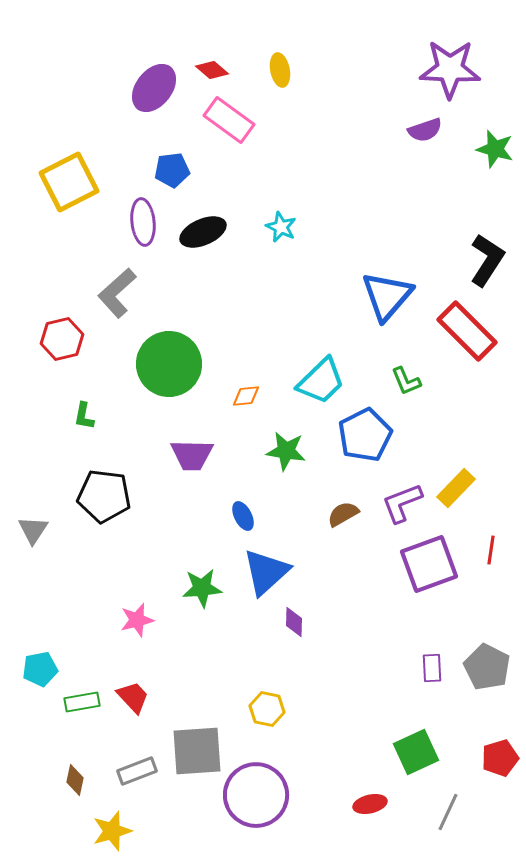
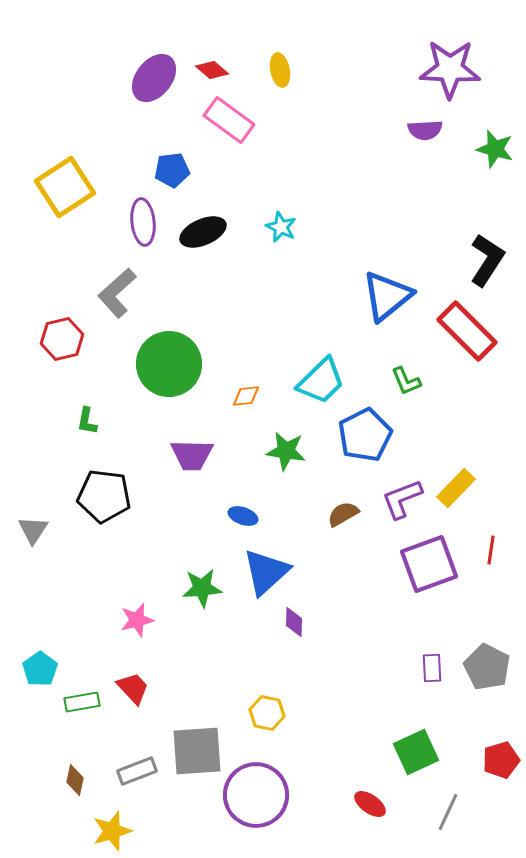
purple ellipse at (154, 88): moved 10 px up
purple semicircle at (425, 130): rotated 16 degrees clockwise
yellow square at (69, 182): moved 4 px left, 5 px down; rotated 6 degrees counterclockwise
blue triangle at (387, 296): rotated 10 degrees clockwise
green L-shape at (84, 416): moved 3 px right, 5 px down
purple L-shape at (402, 503): moved 4 px up
blue ellipse at (243, 516): rotated 44 degrees counterclockwise
cyan pentagon at (40, 669): rotated 24 degrees counterclockwise
red trapezoid at (133, 697): moved 9 px up
yellow hexagon at (267, 709): moved 4 px down
red pentagon at (500, 758): moved 1 px right, 2 px down
red ellipse at (370, 804): rotated 48 degrees clockwise
